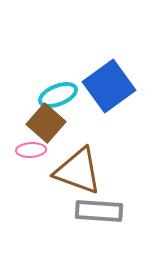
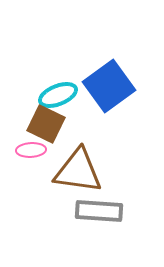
brown square: moved 1 px down; rotated 15 degrees counterclockwise
brown triangle: rotated 12 degrees counterclockwise
